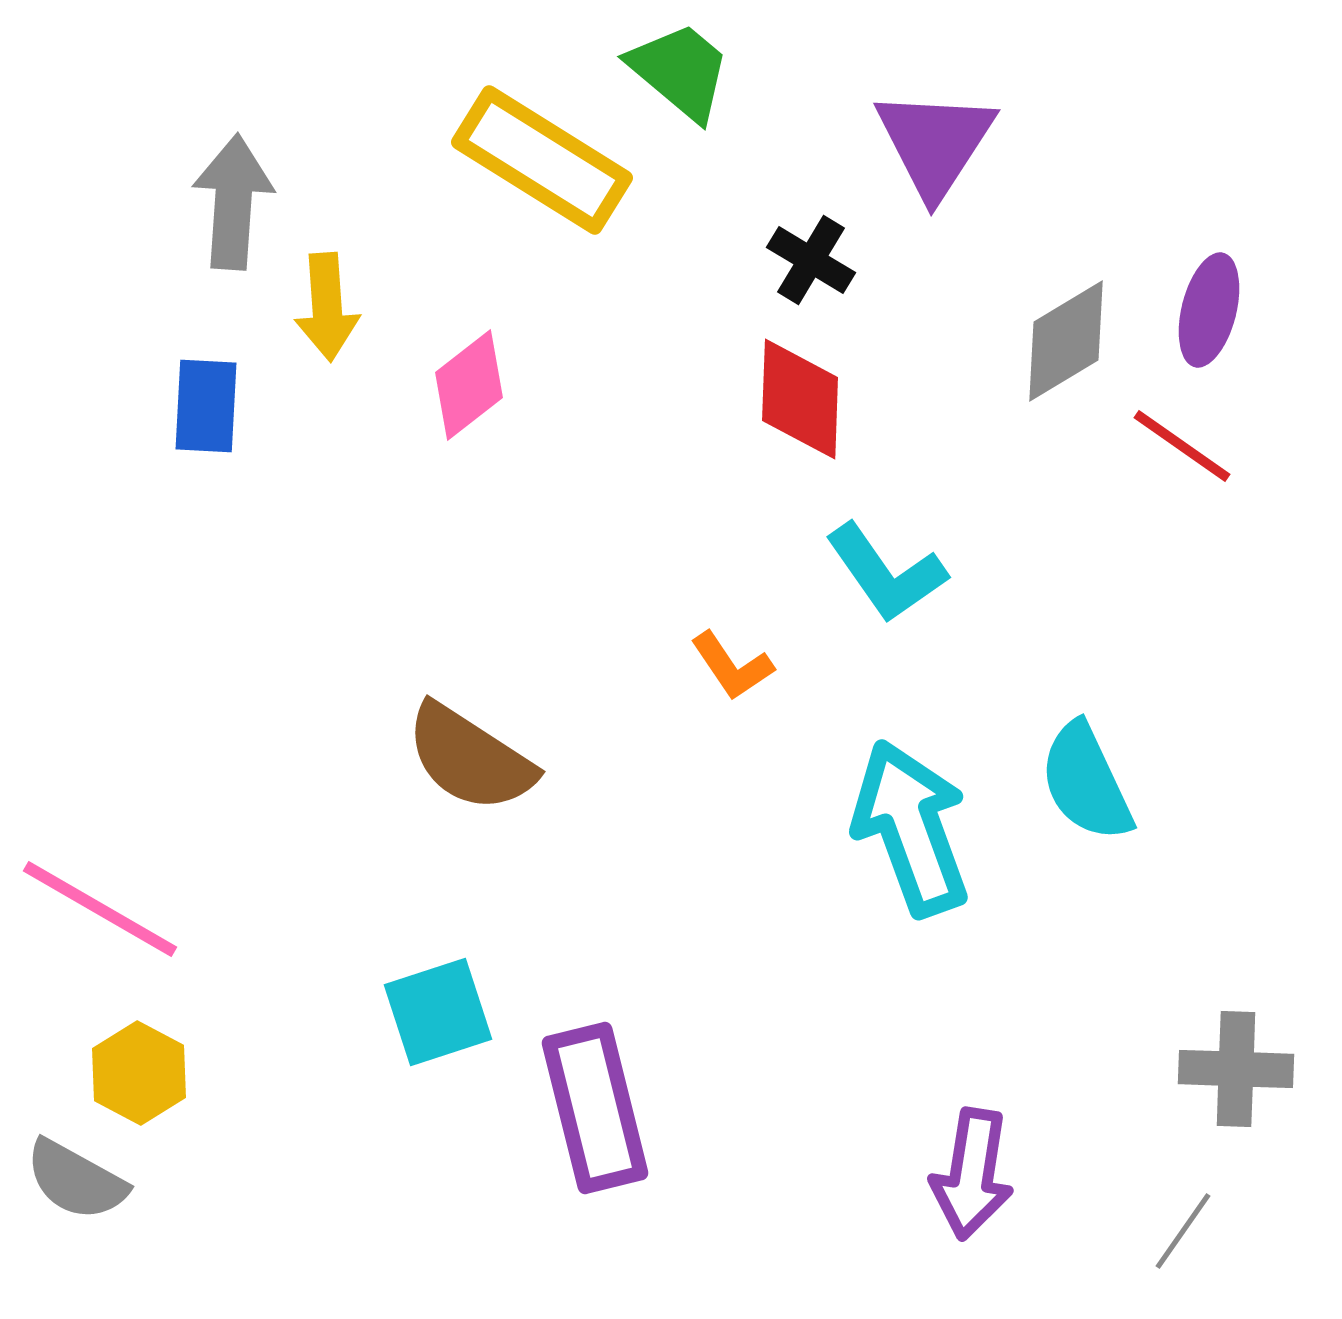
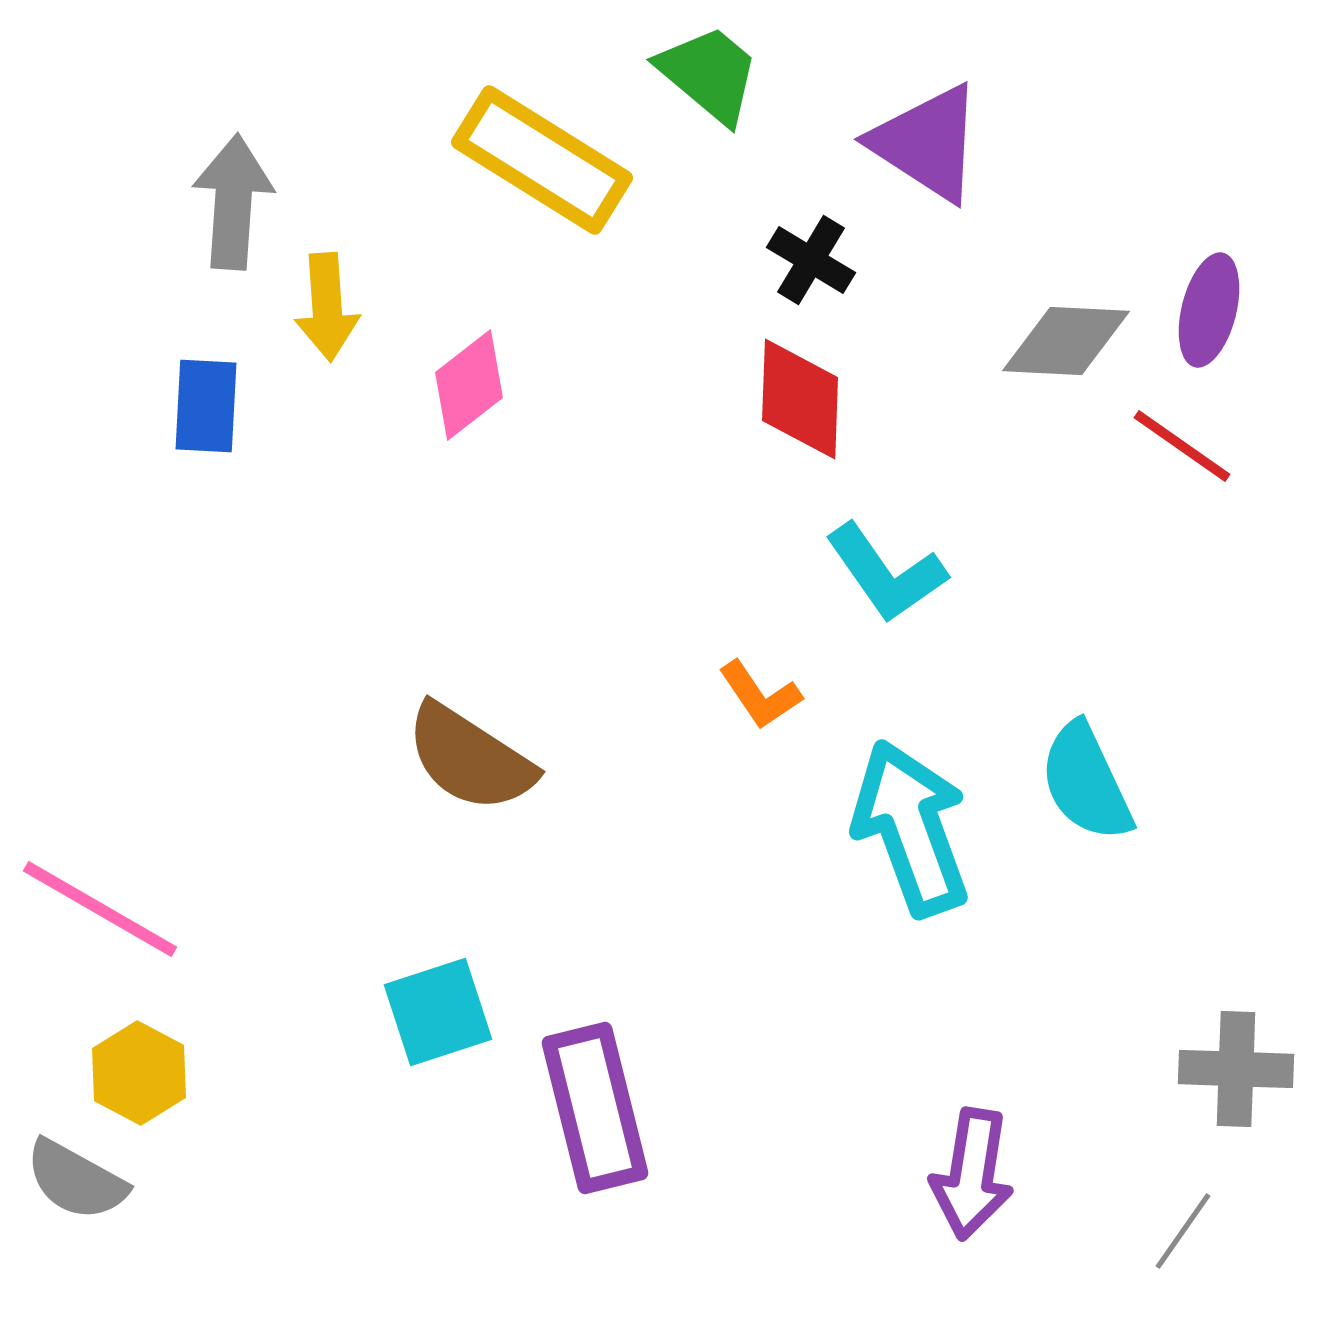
green trapezoid: moved 29 px right, 3 px down
purple triangle: moved 8 px left; rotated 30 degrees counterclockwise
gray diamond: rotated 34 degrees clockwise
orange L-shape: moved 28 px right, 29 px down
